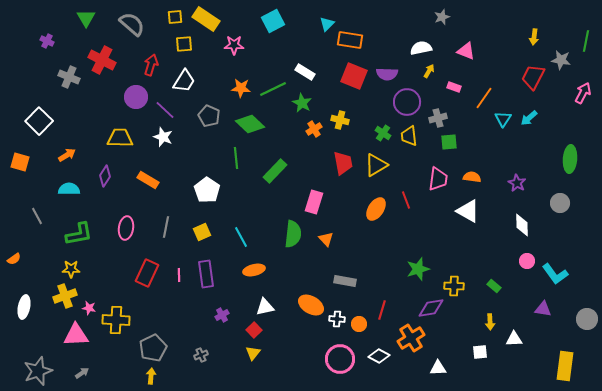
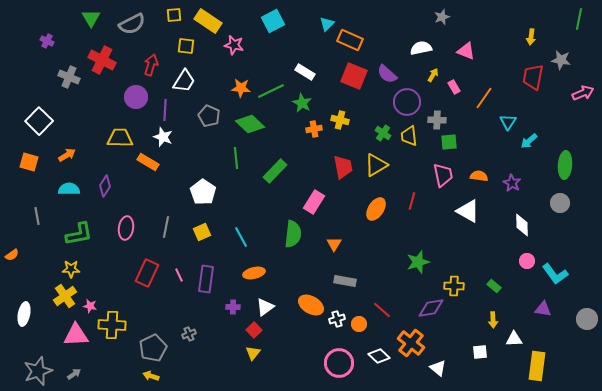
yellow square at (175, 17): moved 1 px left, 2 px up
green triangle at (86, 18): moved 5 px right
yellow rectangle at (206, 19): moved 2 px right, 2 px down
gray semicircle at (132, 24): rotated 112 degrees clockwise
yellow arrow at (534, 37): moved 3 px left
orange rectangle at (350, 40): rotated 15 degrees clockwise
green line at (586, 41): moved 7 px left, 22 px up
yellow square at (184, 44): moved 2 px right, 2 px down; rotated 12 degrees clockwise
pink star at (234, 45): rotated 12 degrees clockwise
yellow arrow at (429, 71): moved 4 px right, 4 px down
purple semicircle at (387, 74): rotated 40 degrees clockwise
red trapezoid at (533, 77): rotated 16 degrees counterclockwise
pink rectangle at (454, 87): rotated 40 degrees clockwise
green line at (273, 89): moved 2 px left, 2 px down
pink arrow at (583, 93): rotated 40 degrees clockwise
purple line at (165, 110): rotated 50 degrees clockwise
gray cross at (438, 118): moved 1 px left, 2 px down; rotated 18 degrees clockwise
cyan arrow at (529, 118): moved 23 px down
cyan triangle at (503, 119): moved 5 px right, 3 px down
orange cross at (314, 129): rotated 21 degrees clockwise
green ellipse at (570, 159): moved 5 px left, 6 px down
orange square at (20, 162): moved 9 px right
red trapezoid at (343, 163): moved 4 px down
purple diamond at (105, 176): moved 10 px down
orange semicircle at (472, 177): moved 7 px right, 1 px up
pink trapezoid at (438, 179): moved 5 px right, 4 px up; rotated 20 degrees counterclockwise
orange rectangle at (148, 180): moved 18 px up
purple star at (517, 183): moved 5 px left
white pentagon at (207, 190): moved 4 px left, 2 px down
red line at (406, 200): moved 6 px right, 1 px down; rotated 36 degrees clockwise
pink rectangle at (314, 202): rotated 15 degrees clockwise
gray line at (37, 216): rotated 18 degrees clockwise
orange triangle at (326, 239): moved 8 px right, 5 px down; rotated 14 degrees clockwise
orange semicircle at (14, 259): moved 2 px left, 4 px up
green star at (418, 269): moved 7 px up
orange ellipse at (254, 270): moved 3 px down
purple rectangle at (206, 274): moved 5 px down; rotated 16 degrees clockwise
pink line at (179, 275): rotated 24 degrees counterclockwise
yellow cross at (65, 296): rotated 15 degrees counterclockwise
white ellipse at (24, 307): moved 7 px down
white triangle at (265, 307): rotated 24 degrees counterclockwise
pink star at (89, 308): moved 1 px right, 2 px up
red line at (382, 310): rotated 66 degrees counterclockwise
purple cross at (222, 315): moved 11 px right, 8 px up; rotated 32 degrees clockwise
white cross at (337, 319): rotated 21 degrees counterclockwise
yellow cross at (116, 320): moved 4 px left, 5 px down
yellow arrow at (490, 322): moved 3 px right, 2 px up
orange cross at (411, 338): moved 5 px down; rotated 20 degrees counterclockwise
gray cross at (201, 355): moved 12 px left, 21 px up
white diamond at (379, 356): rotated 15 degrees clockwise
pink circle at (340, 359): moved 1 px left, 4 px down
yellow rectangle at (565, 366): moved 28 px left
white triangle at (438, 368): rotated 42 degrees clockwise
gray arrow at (82, 373): moved 8 px left, 1 px down
yellow arrow at (151, 376): rotated 77 degrees counterclockwise
